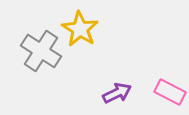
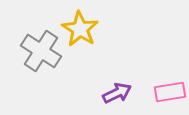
pink rectangle: rotated 36 degrees counterclockwise
